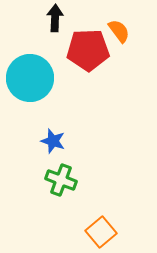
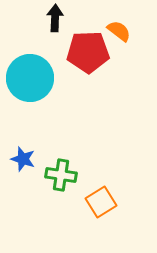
orange semicircle: rotated 15 degrees counterclockwise
red pentagon: moved 2 px down
blue star: moved 30 px left, 18 px down
green cross: moved 5 px up; rotated 12 degrees counterclockwise
orange square: moved 30 px up; rotated 8 degrees clockwise
